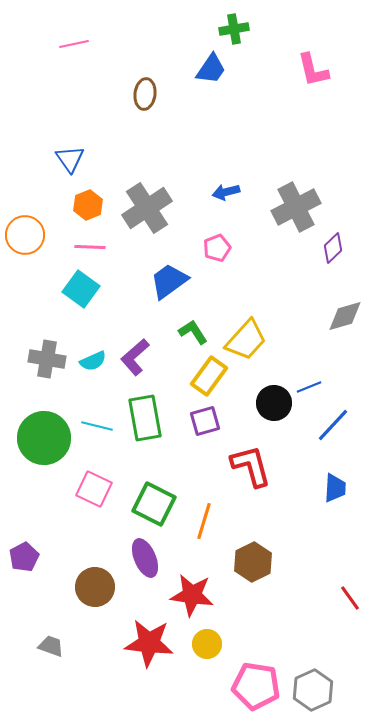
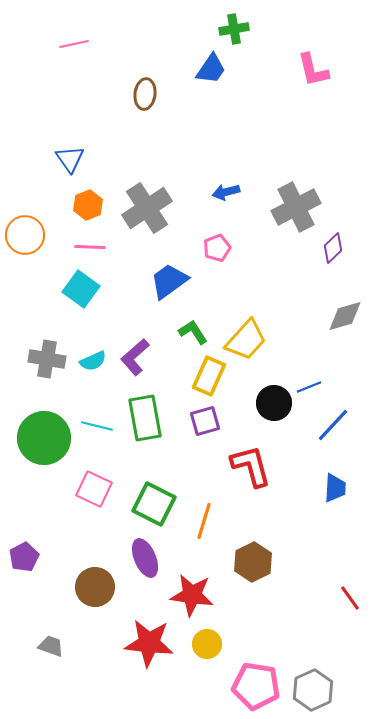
yellow rectangle at (209, 376): rotated 12 degrees counterclockwise
